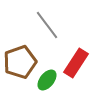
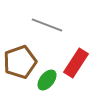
gray line: rotated 32 degrees counterclockwise
